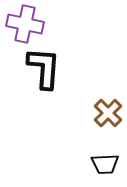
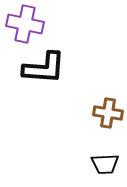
black L-shape: rotated 90 degrees clockwise
brown cross: rotated 36 degrees counterclockwise
